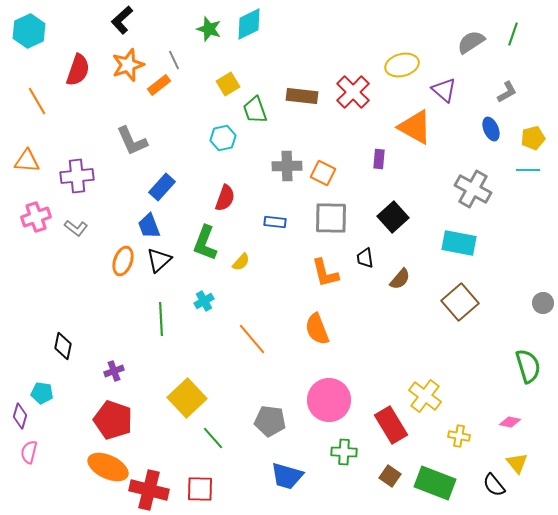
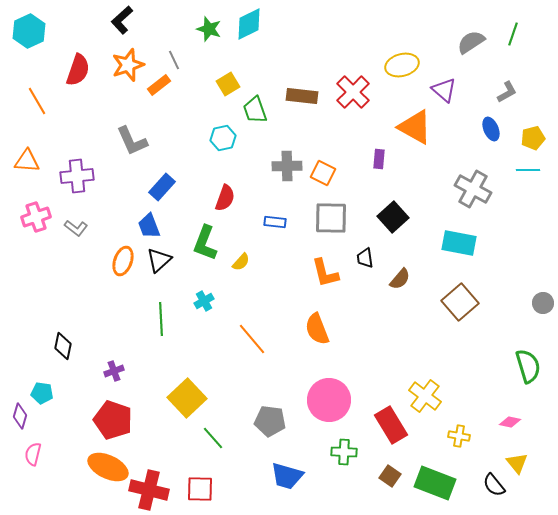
pink semicircle at (29, 452): moved 4 px right, 2 px down
